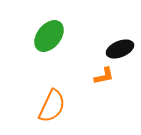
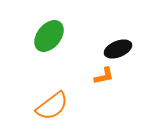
black ellipse: moved 2 px left
orange semicircle: rotated 28 degrees clockwise
